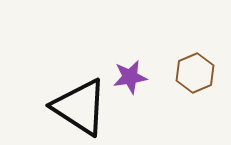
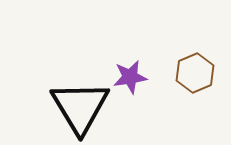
black triangle: rotated 26 degrees clockwise
